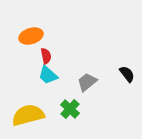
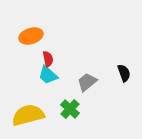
red semicircle: moved 2 px right, 3 px down
black semicircle: moved 3 px left, 1 px up; rotated 18 degrees clockwise
